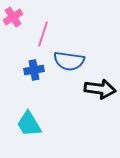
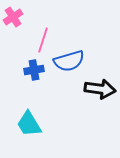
pink line: moved 6 px down
blue semicircle: rotated 24 degrees counterclockwise
